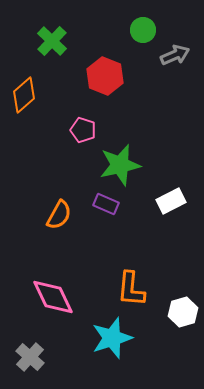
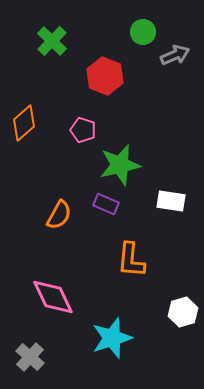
green circle: moved 2 px down
orange diamond: moved 28 px down
white rectangle: rotated 36 degrees clockwise
orange L-shape: moved 29 px up
